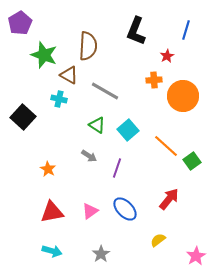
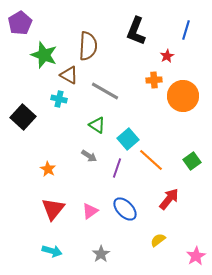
cyan square: moved 9 px down
orange line: moved 15 px left, 14 px down
red triangle: moved 1 px right, 3 px up; rotated 40 degrees counterclockwise
